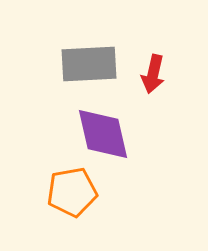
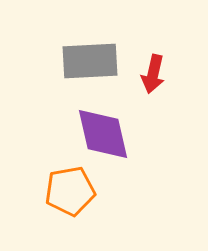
gray rectangle: moved 1 px right, 3 px up
orange pentagon: moved 2 px left, 1 px up
